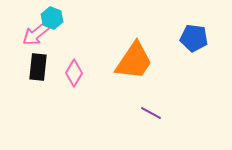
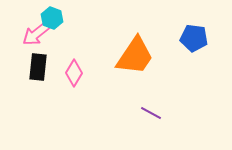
orange trapezoid: moved 1 px right, 5 px up
